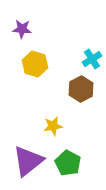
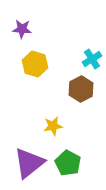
purple triangle: moved 1 px right, 2 px down
